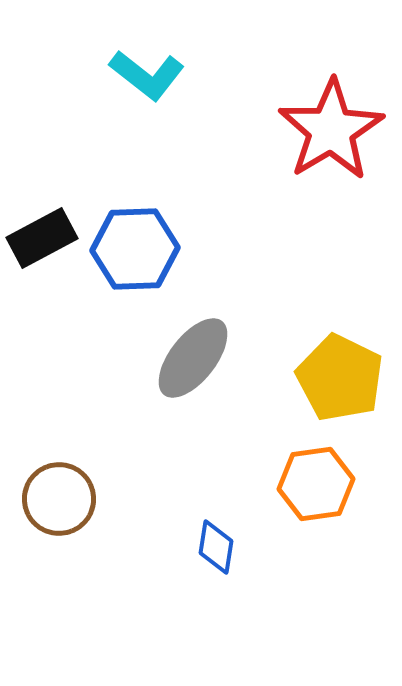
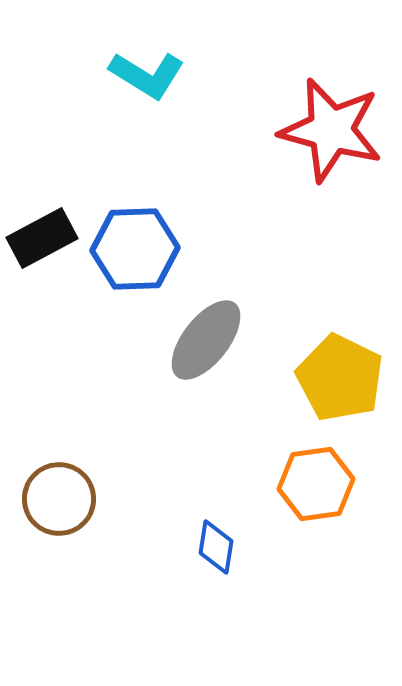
cyan L-shape: rotated 6 degrees counterclockwise
red star: rotated 26 degrees counterclockwise
gray ellipse: moved 13 px right, 18 px up
